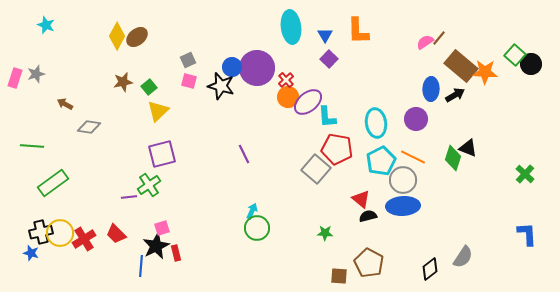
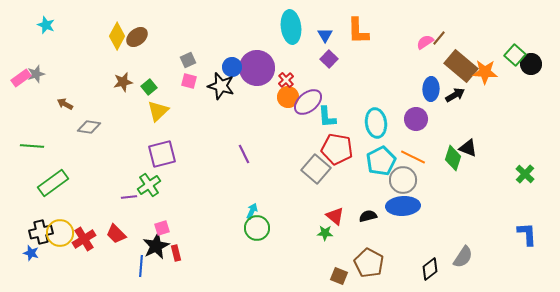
pink rectangle at (15, 78): moved 6 px right; rotated 36 degrees clockwise
red triangle at (361, 199): moved 26 px left, 17 px down
brown square at (339, 276): rotated 18 degrees clockwise
